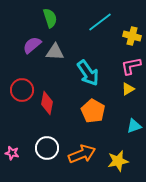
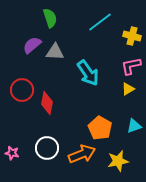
orange pentagon: moved 7 px right, 17 px down
